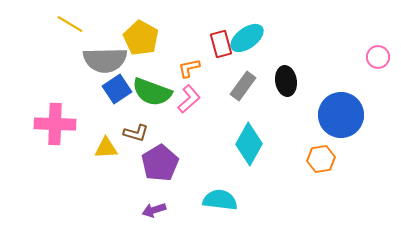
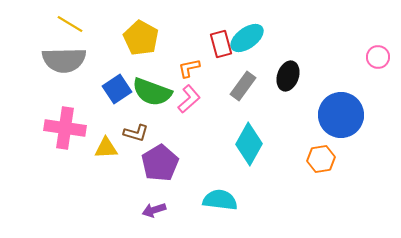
gray semicircle: moved 41 px left
black ellipse: moved 2 px right, 5 px up; rotated 28 degrees clockwise
pink cross: moved 10 px right, 4 px down; rotated 6 degrees clockwise
